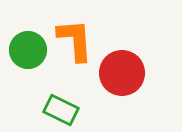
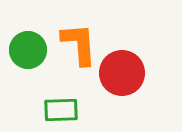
orange L-shape: moved 4 px right, 4 px down
green rectangle: rotated 28 degrees counterclockwise
